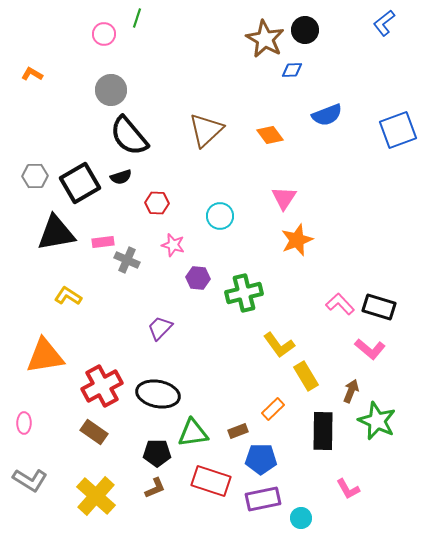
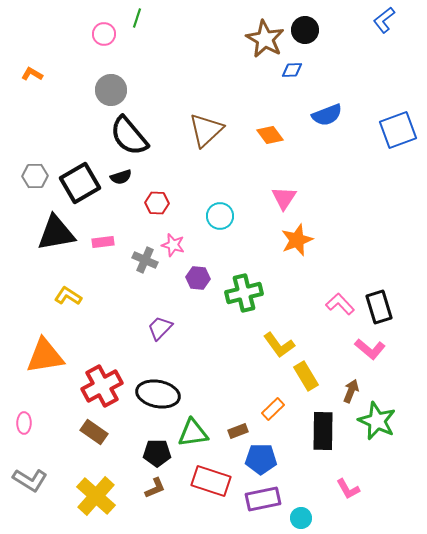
blue L-shape at (384, 23): moved 3 px up
gray cross at (127, 260): moved 18 px right
black rectangle at (379, 307): rotated 56 degrees clockwise
